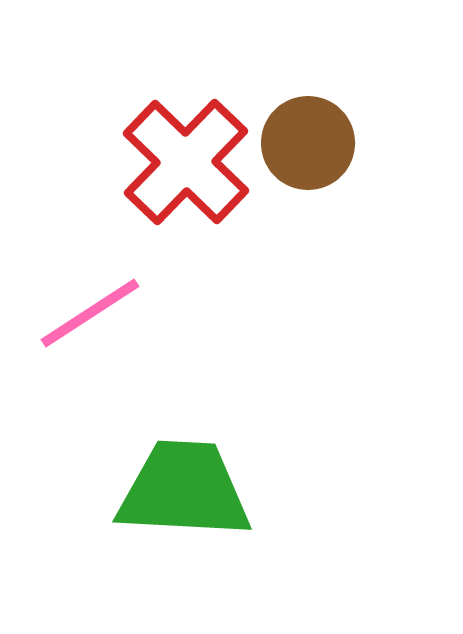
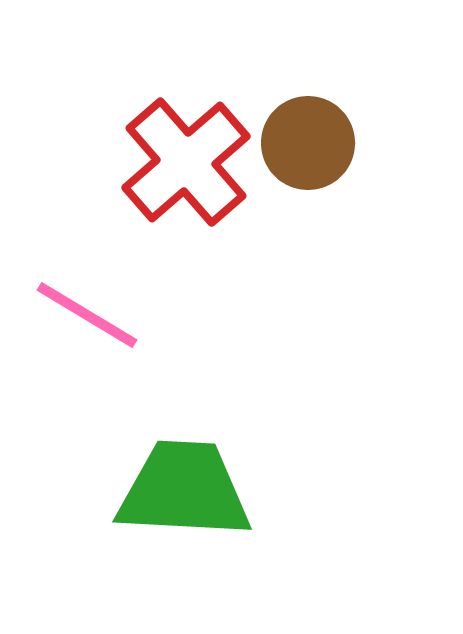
red cross: rotated 5 degrees clockwise
pink line: moved 3 px left, 2 px down; rotated 64 degrees clockwise
